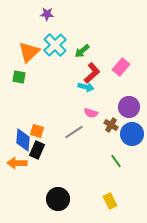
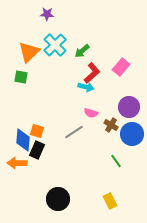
green square: moved 2 px right
